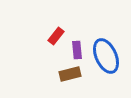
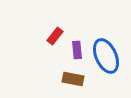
red rectangle: moved 1 px left
brown rectangle: moved 3 px right, 5 px down; rotated 25 degrees clockwise
